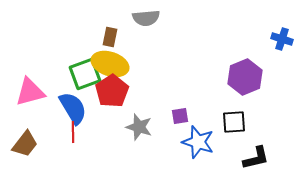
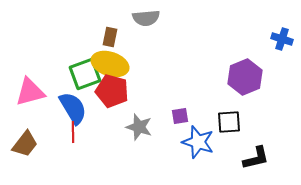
red pentagon: rotated 24 degrees counterclockwise
black square: moved 5 px left
